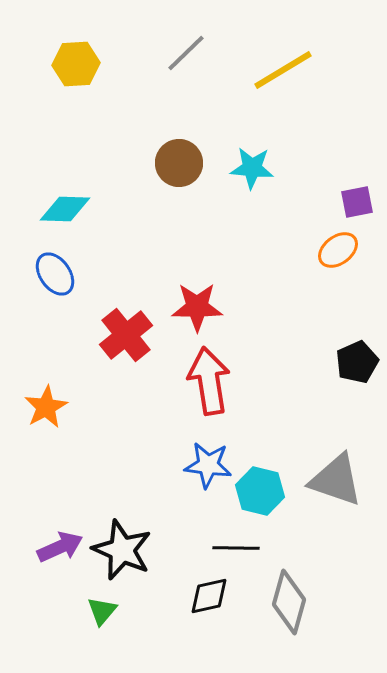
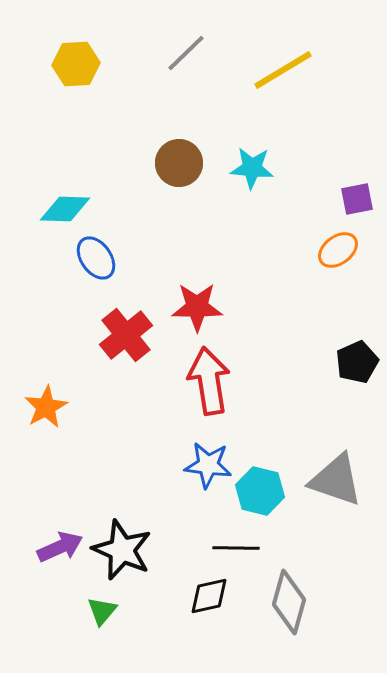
purple square: moved 3 px up
blue ellipse: moved 41 px right, 16 px up
